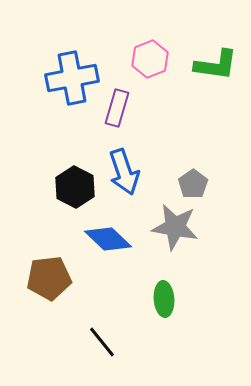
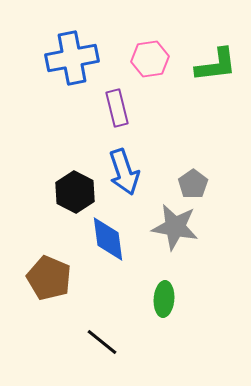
pink hexagon: rotated 12 degrees clockwise
green L-shape: rotated 15 degrees counterclockwise
blue cross: moved 20 px up
purple rectangle: rotated 30 degrees counterclockwise
black hexagon: moved 5 px down
blue diamond: rotated 39 degrees clockwise
brown pentagon: rotated 30 degrees clockwise
green ellipse: rotated 8 degrees clockwise
black line: rotated 12 degrees counterclockwise
